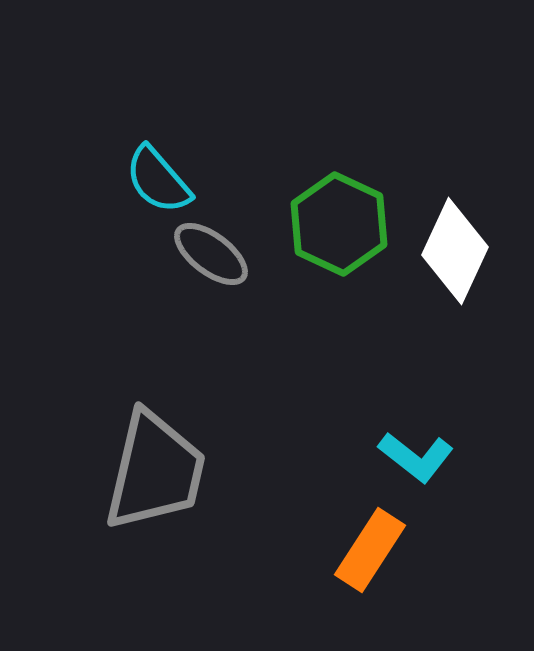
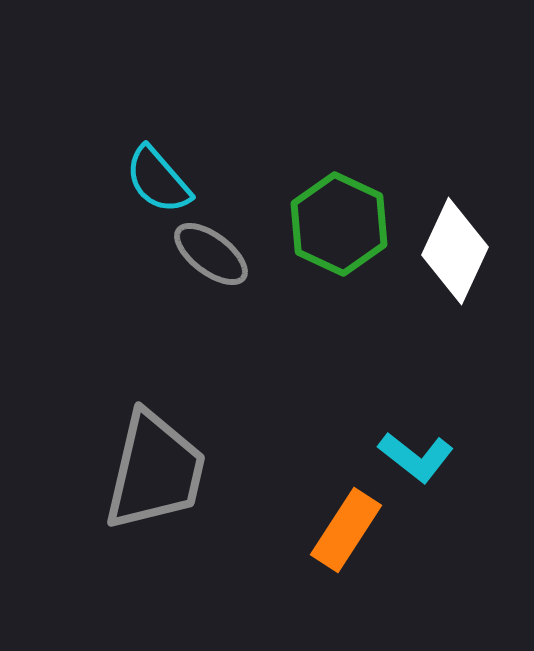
orange rectangle: moved 24 px left, 20 px up
